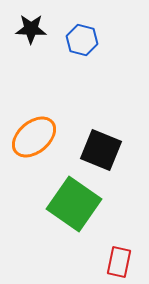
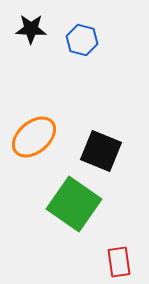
black square: moved 1 px down
red rectangle: rotated 20 degrees counterclockwise
